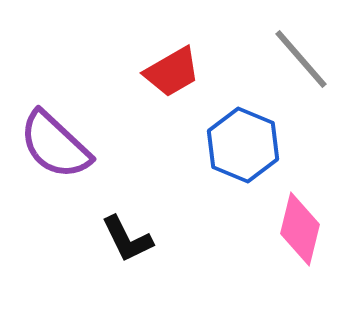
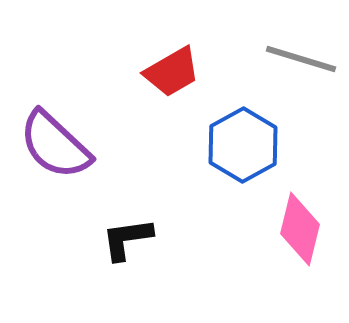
gray line: rotated 32 degrees counterclockwise
blue hexagon: rotated 8 degrees clockwise
black L-shape: rotated 108 degrees clockwise
